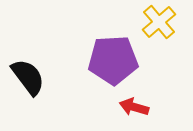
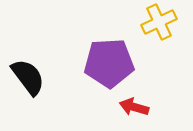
yellow cross: rotated 16 degrees clockwise
purple pentagon: moved 4 px left, 3 px down
